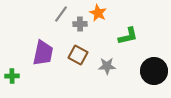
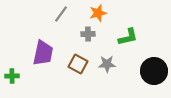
orange star: rotated 30 degrees clockwise
gray cross: moved 8 px right, 10 px down
green L-shape: moved 1 px down
brown square: moved 9 px down
gray star: moved 2 px up
